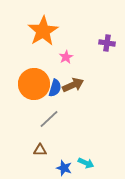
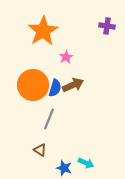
purple cross: moved 17 px up
orange circle: moved 1 px left, 1 px down
gray line: rotated 25 degrees counterclockwise
brown triangle: rotated 32 degrees clockwise
